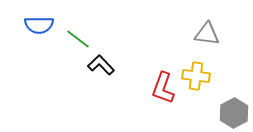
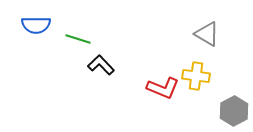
blue semicircle: moved 3 px left
gray triangle: rotated 24 degrees clockwise
green line: rotated 20 degrees counterclockwise
red L-shape: rotated 88 degrees counterclockwise
gray hexagon: moved 2 px up
